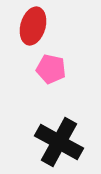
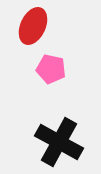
red ellipse: rotated 9 degrees clockwise
